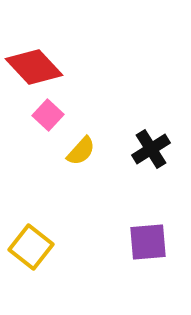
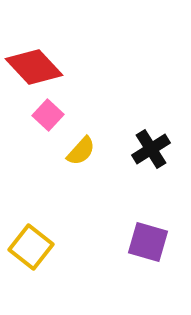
purple square: rotated 21 degrees clockwise
